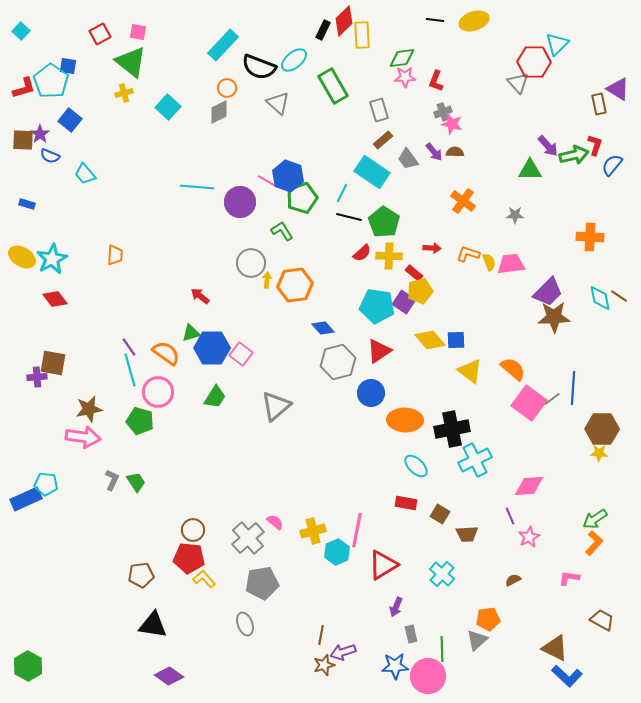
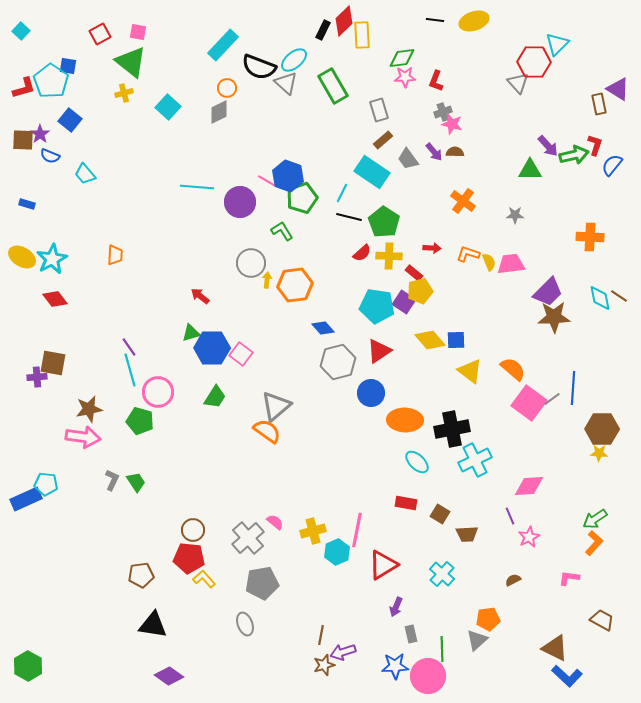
gray triangle at (278, 103): moved 8 px right, 20 px up
orange semicircle at (166, 353): moved 101 px right, 78 px down
cyan ellipse at (416, 466): moved 1 px right, 4 px up
